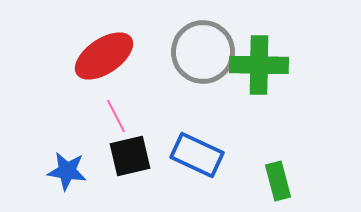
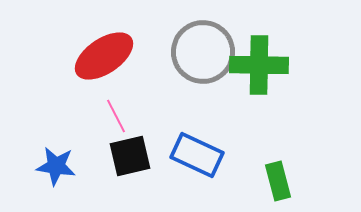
blue star: moved 11 px left, 5 px up
